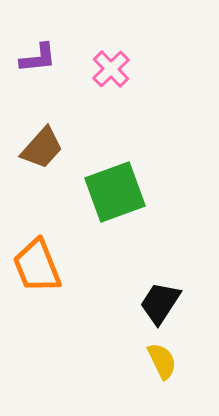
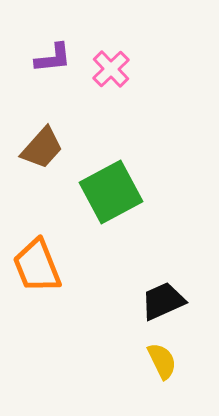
purple L-shape: moved 15 px right
green square: moved 4 px left; rotated 8 degrees counterclockwise
black trapezoid: moved 3 px right, 2 px up; rotated 33 degrees clockwise
